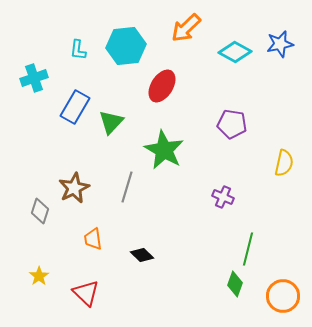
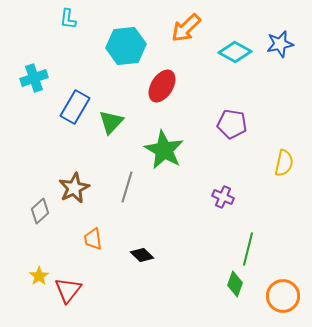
cyan L-shape: moved 10 px left, 31 px up
gray diamond: rotated 30 degrees clockwise
red triangle: moved 18 px left, 3 px up; rotated 24 degrees clockwise
